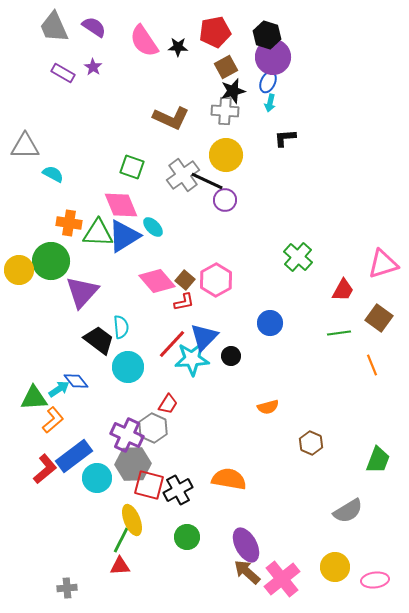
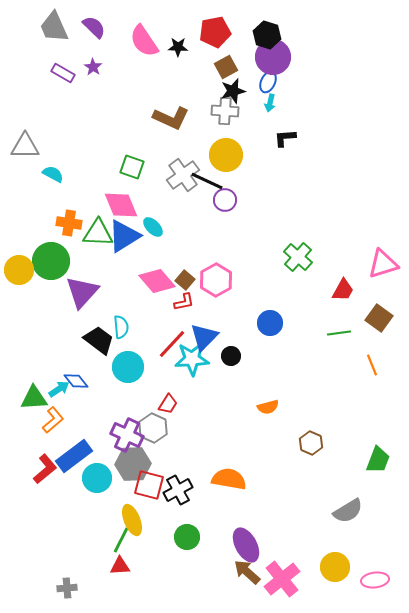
purple semicircle at (94, 27): rotated 10 degrees clockwise
